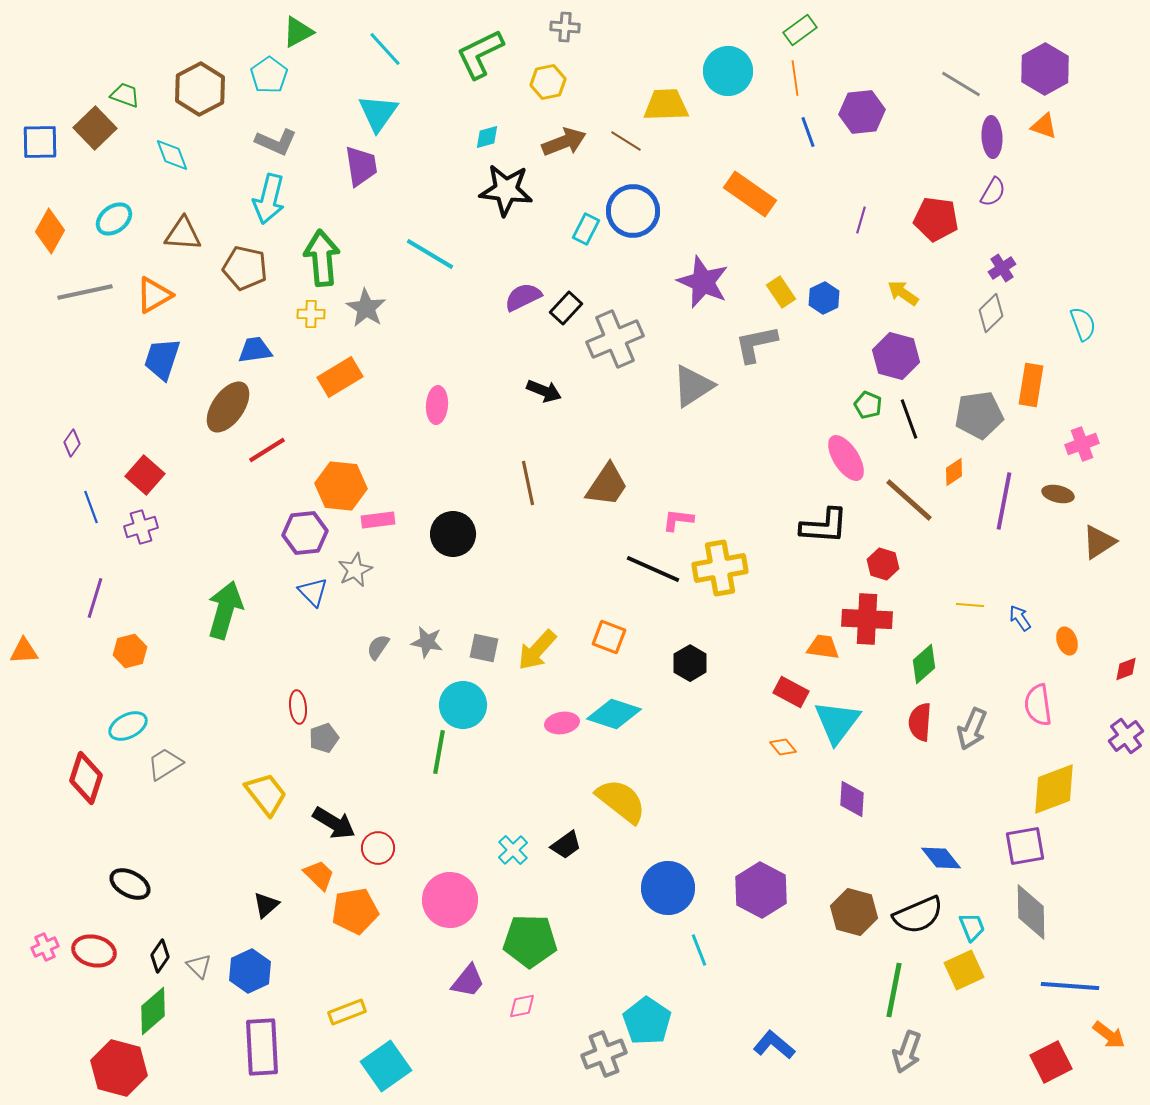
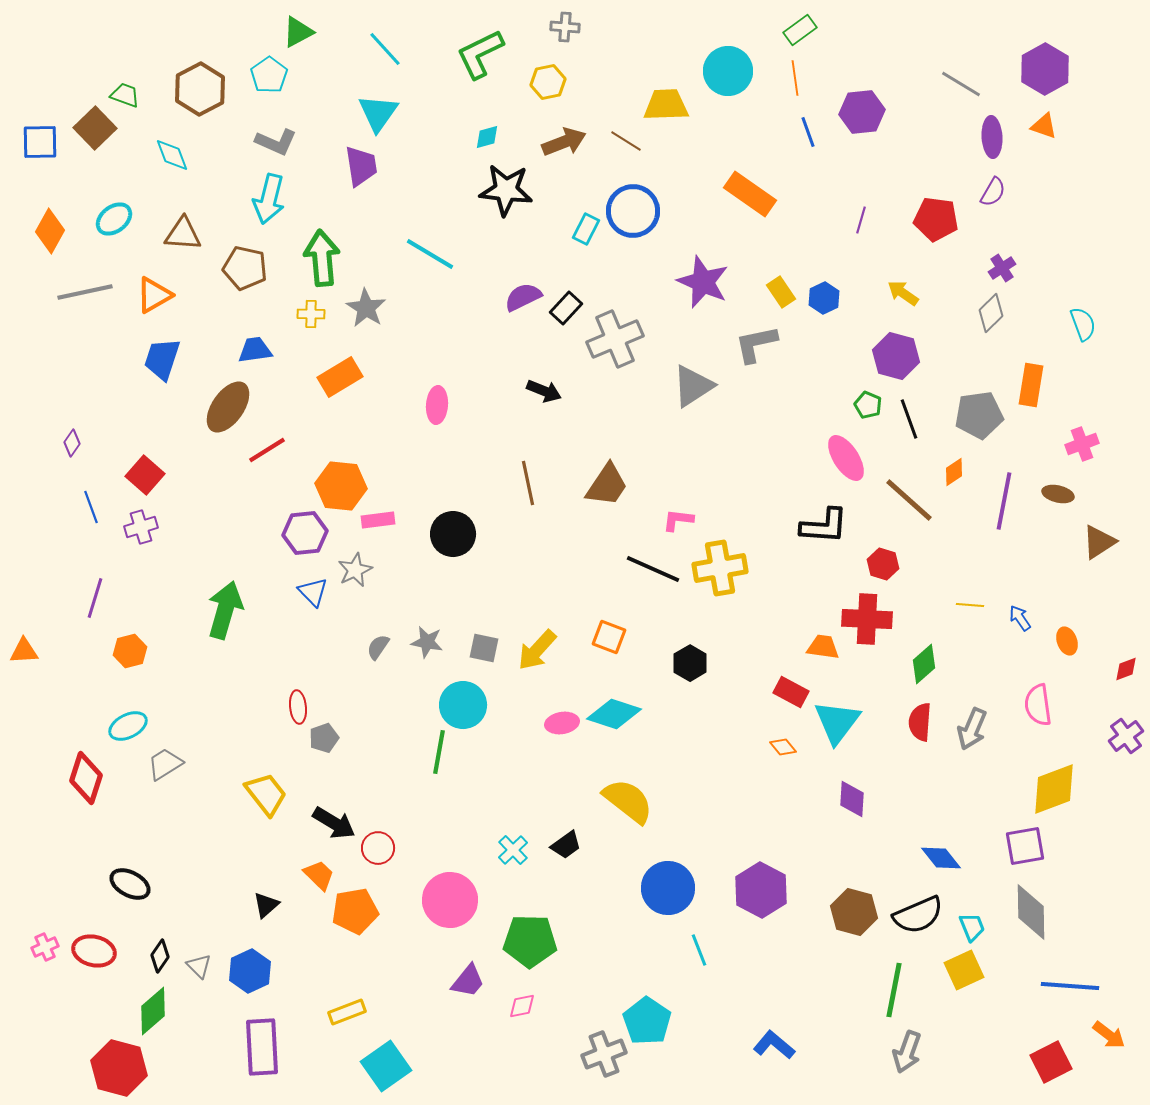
yellow semicircle at (621, 801): moved 7 px right
